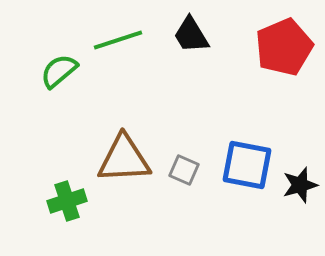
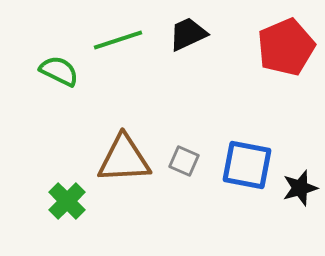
black trapezoid: moved 3 px left, 1 px up; rotated 96 degrees clockwise
red pentagon: moved 2 px right
green semicircle: rotated 66 degrees clockwise
gray square: moved 9 px up
black star: moved 3 px down
green cross: rotated 27 degrees counterclockwise
